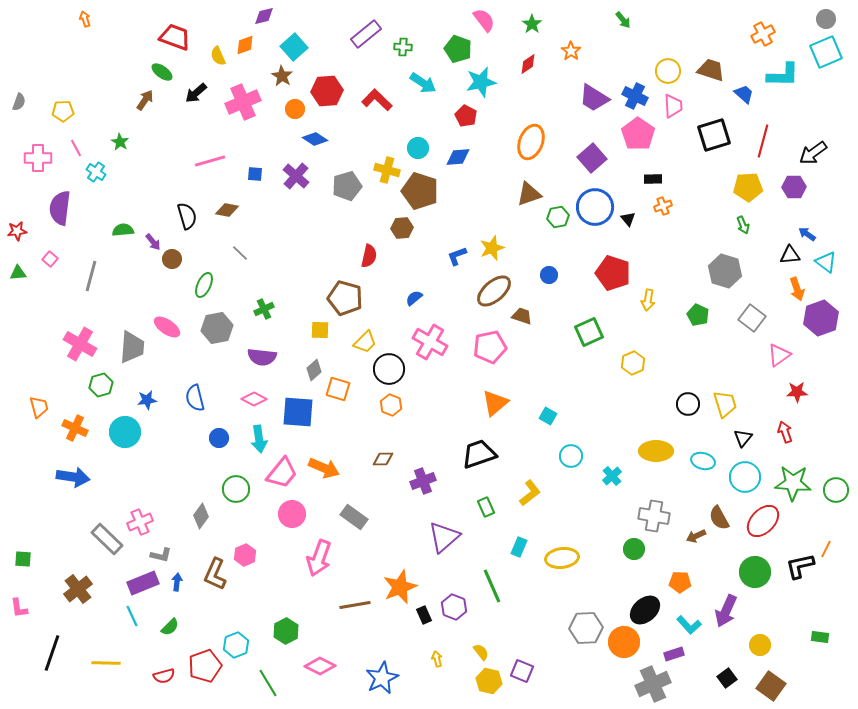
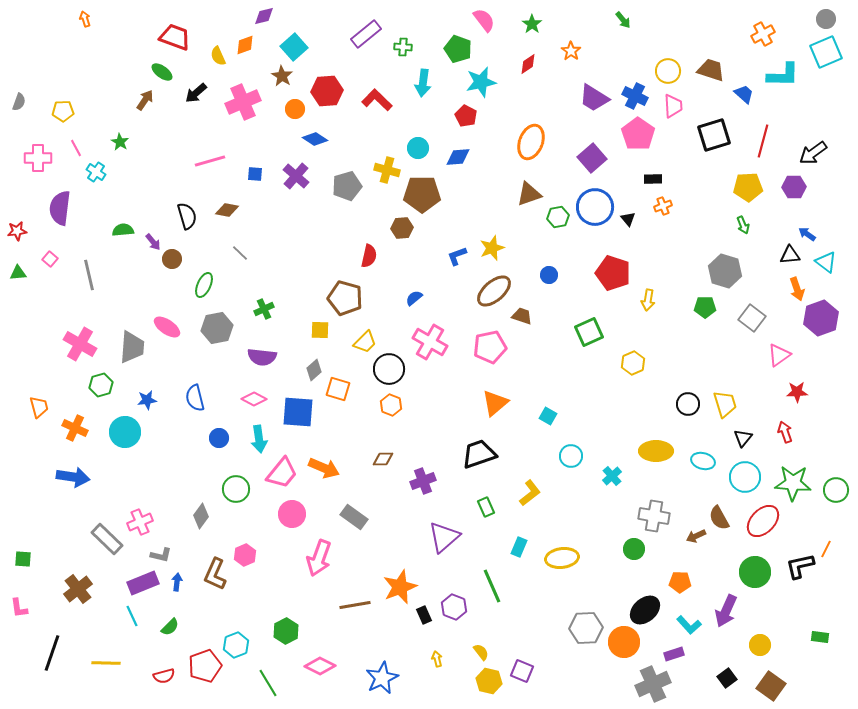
cyan arrow at (423, 83): rotated 64 degrees clockwise
brown pentagon at (420, 191): moved 2 px right, 3 px down; rotated 18 degrees counterclockwise
gray line at (91, 276): moved 2 px left, 1 px up; rotated 28 degrees counterclockwise
green pentagon at (698, 315): moved 7 px right, 8 px up; rotated 25 degrees counterclockwise
